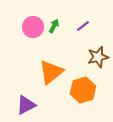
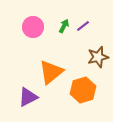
green arrow: moved 10 px right
purple triangle: moved 2 px right, 8 px up
